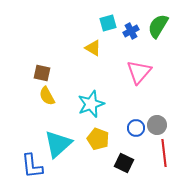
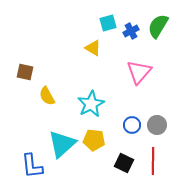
brown square: moved 17 px left, 1 px up
cyan star: rotated 8 degrees counterclockwise
blue circle: moved 4 px left, 3 px up
yellow pentagon: moved 4 px left, 1 px down; rotated 15 degrees counterclockwise
cyan triangle: moved 4 px right
red line: moved 11 px left, 8 px down; rotated 8 degrees clockwise
